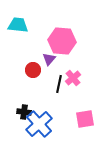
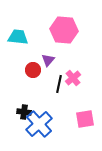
cyan trapezoid: moved 12 px down
pink hexagon: moved 2 px right, 11 px up
purple triangle: moved 1 px left, 1 px down
